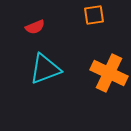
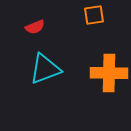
orange cross: rotated 24 degrees counterclockwise
